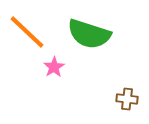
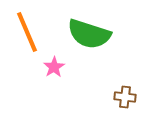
orange line: rotated 24 degrees clockwise
brown cross: moved 2 px left, 2 px up
